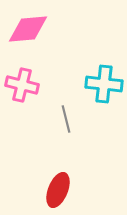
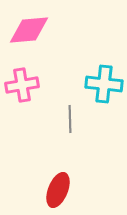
pink diamond: moved 1 px right, 1 px down
pink cross: rotated 24 degrees counterclockwise
gray line: moved 4 px right; rotated 12 degrees clockwise
